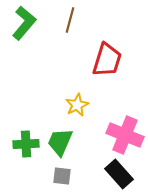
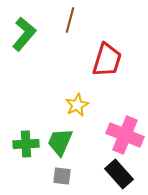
green L-shape: moved 11 px down
